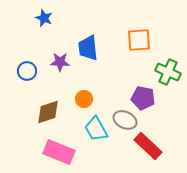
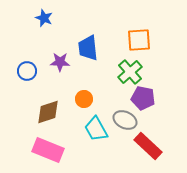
green cross: moved 38 px left; rotated 25 degrees clockwise
pink rectangle: moved 11 px left, 2 px up
